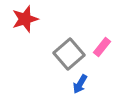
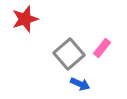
pink rectangle: moved 1 px down
blue arrow: rotated 96 degrees counterclockwise
